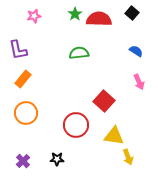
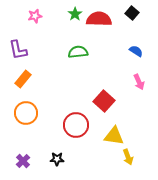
pink star: moved 1 px right
green semicircle: moved 1 px left, 1 px up
